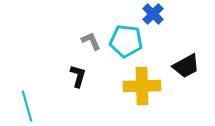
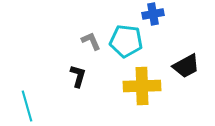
blue cross: rotated 35 degrees clockwise
